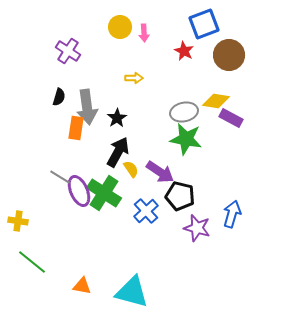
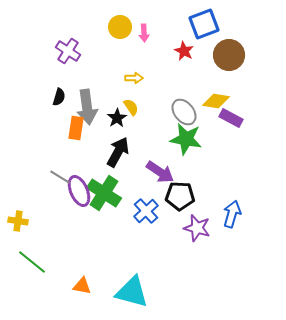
gray ellipse: rotated 64 degrees clockwise
yellow semicircle: moved 62 px up
black pentagon: rotated 12 degrees counterclockwise
